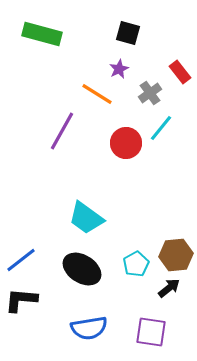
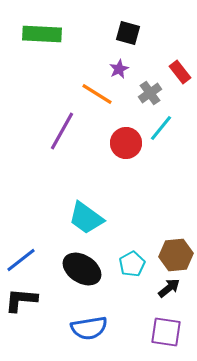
green rectangle: rotated 12 degrees counterclockwise
cyan pentagon: moved 4 px left
purple square: moved 15 px right
